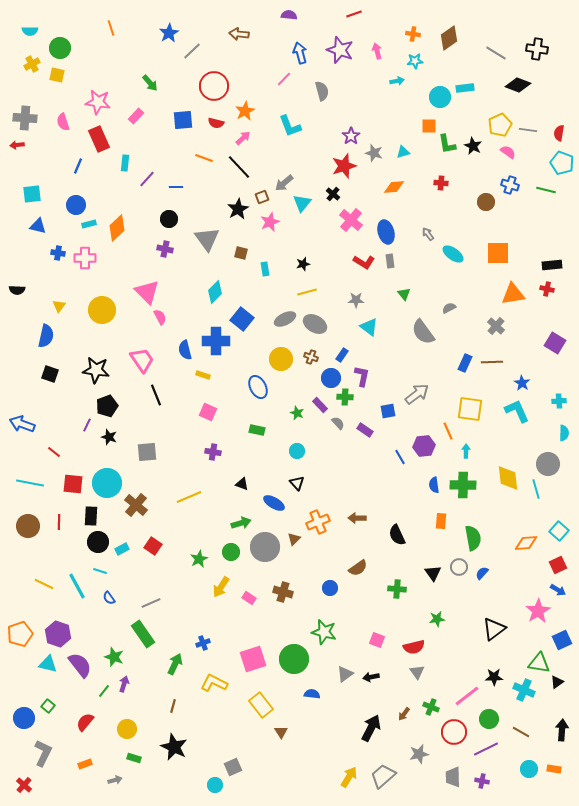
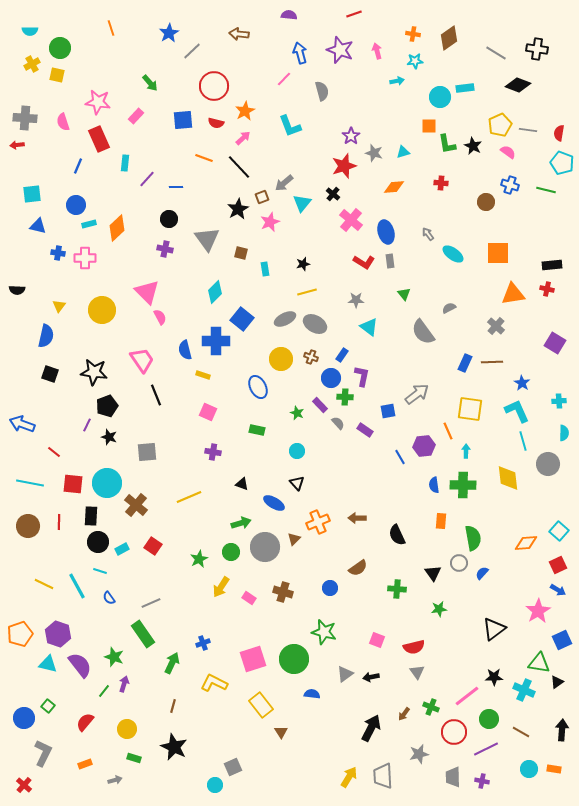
black star at (96, 370): moved 2 px left, 2 px down
cyan line at (536, 489): moved 13 px left, 48 px up
gray circle at (459, 567): moved 4 px up
green star at (437, 619): moved 2 px right, 10 px up
green arrow at (175, 664): moved 3 px left, 1 px up
gray trapezoid at (383, 776): rotated 52 degrees counterclockwise
